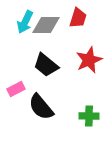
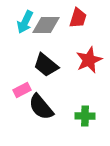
pink rectangle: moved 6 px right, 1 px down
green cross: moved 4 px left
